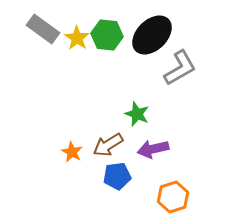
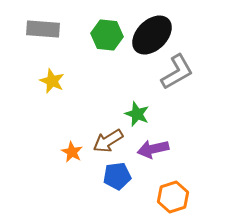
gray rectangle: rotated 32 degrees counterclockwise
yellow star: moved 25 px left, 43 px down; rotated 10 degrees counterclockwise
gray L-shape: moved 3 px left, 4 px down
brown arrow: moved 4 px up
